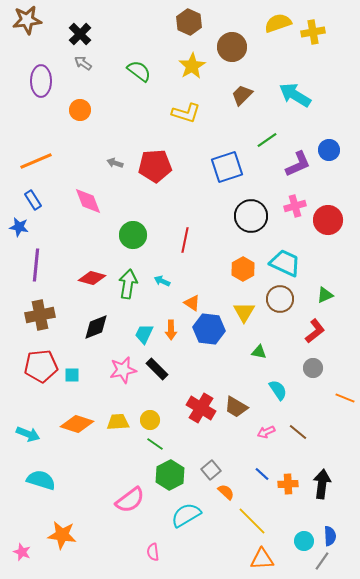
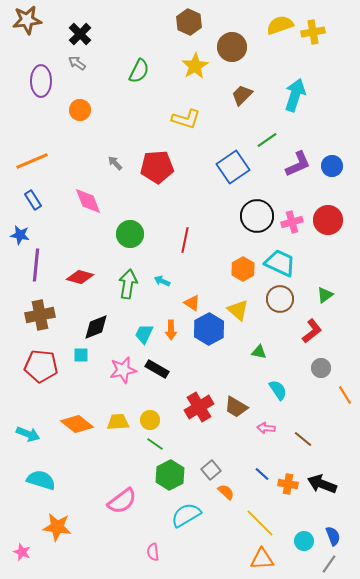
yellow semicircle at (278, 23): moved 2 px right, 2 px down
gray arrow at (83, 63): moved 6 px left
yellow star at (192, 66): moved 3 px right
green semicircle at (139, 71): rotated 80 degrees clockwise
cyan arrow at (295, 95): rotated 76 degrees clockwise
yellow L-shape at (186, 113): moved 6 px down
blue circle at (329, 150): moved 3 px right, 16 px down
orange line at (36, 161): moved 4 px left
gray arrow at (115, 163): rotated 28 degrees clockwise
red pentagon at (155, 166): moved 2 px right, 1 px down
blue square at (227, 167): moved 6 px right; rotated 16 degrees counterclockwise
pink cross at (295, 206): moved 3 px left, 16 px down
black circle at (251, 216): moved 6 px right
blue star at (19, 227): moved 1 px right, 8 px down
green circle at (133, 235): moved 3 px left, 1 px up
cyan trapezoid at (285, 263): moved 5 px left
red diamond at (92, 278): moved 12 px left, 1 px up
green triangle at (325, 295): rotated 12 degrees counterclockwise
yellow triangle at (244, 312): moved 6 px left, 2 px up; rotated 20 degrees counterclockwise
blue hexagon at (209, 329): rotated 24 degrees clockwise
red L-shape at (315, 331): moved 3 px left
red pentagon at (41, 366): rotated 12 degrees clockwise
gray circle at (313, 368): moved 8 px right
black rectangle at (157, 369): rotated 15 degrees counterclockwise
cyan square at (72, 375): moved 9 px right, 20 px up
orange line at (345, 398): moved 3 px up; rotated 36 degrees clockwise
red cross at (201, 408): moved 2 px left, 1 px up; rotated 28 degrees clockwise
orange diamond at (77, 424): rotated 20 degrees clockwise
pink arrow at (266, 432): moved 4 px up; rotated 30 degrees clockwise
brown line at (298, 432): moved 5 px right, 7 px down
orange cross at (288, 484): rotated 12 degrees clockwise
black arrow at (322, 484): rotated 76 degrees counterclockwise
pink semicircle at (130, 500): moved 8 px left, 1 px down
yellow line at (252, 521): moved 8 px right, 2 px down
orange star at (62, 535): moved 5 px left, 8 px up
blue semicircle at (330, 536): moved 3 px right; rotated 18 degrees counterclockwise
gray line at (322, 561): moved 7 px right, 3 px down
